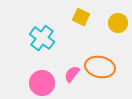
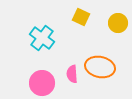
pink semicircle: rotated 42 degrees counterclockwise
